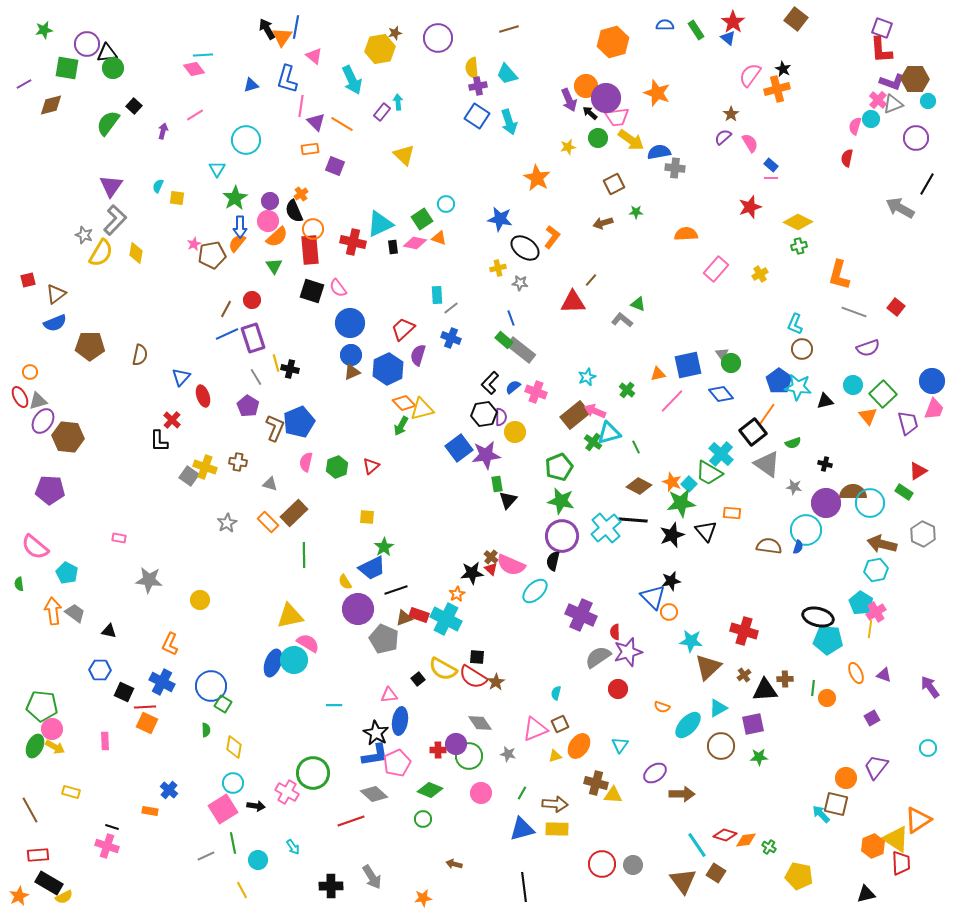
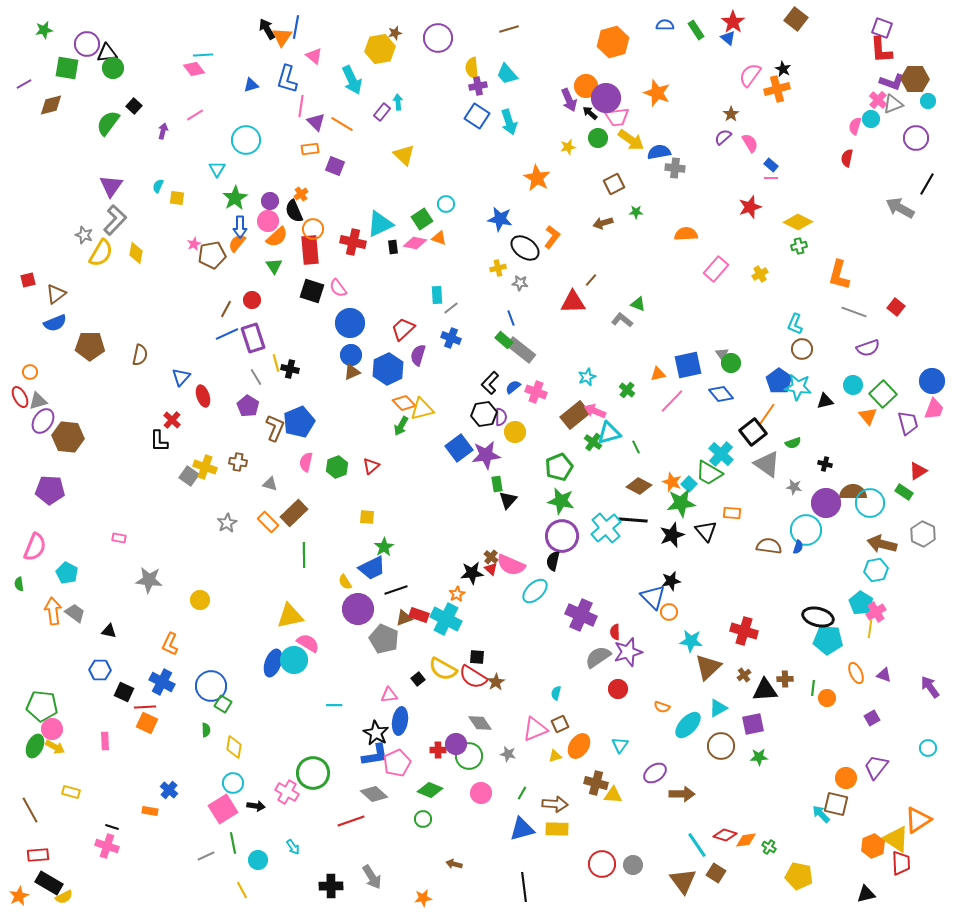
pink semicircle at (35, 547): rotated 108 degrees counterclockwise
